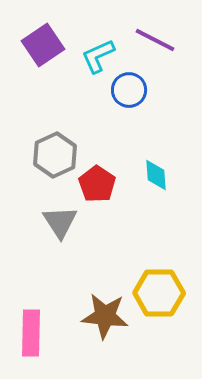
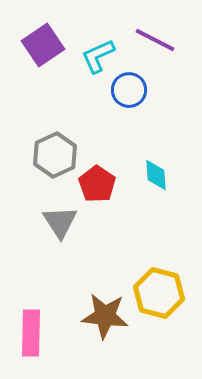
yellow hexagon: rotated 15 degrees clockwise
